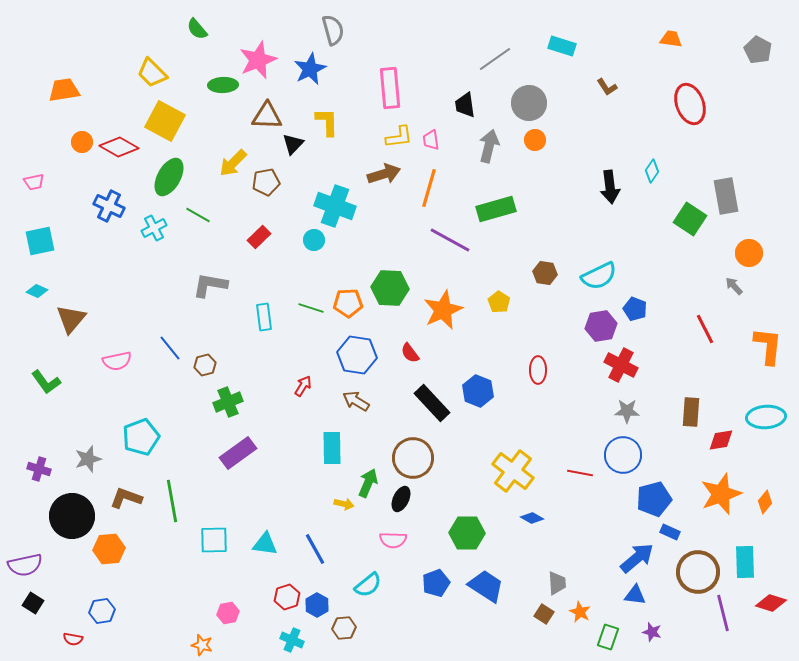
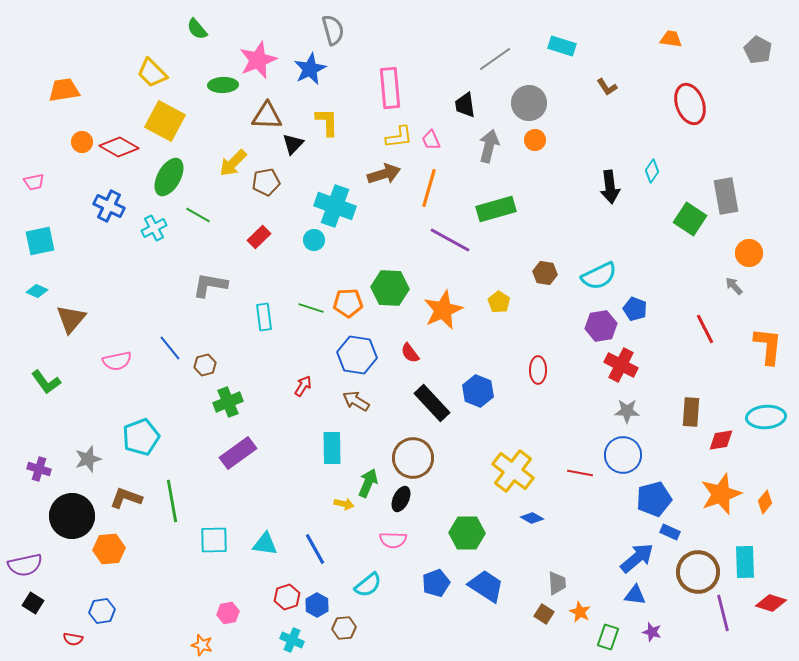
pink trapezoid at (431, 140): rotated 15 degrees counterclockwise
